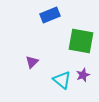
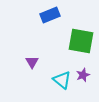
purple triangle: rotated 16 degrees counterclockwise
